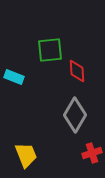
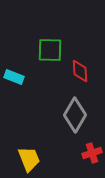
green square: rotated 8 degrees clockwise
red diamond: moved 3 px right
yellow trapezoid: moved 3 px right, 4 px down
